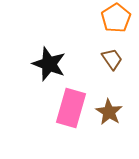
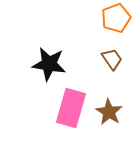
orange pentagon: rotated 12 degrees clockwise
black star: rotated 12 degrees counterclockwise
